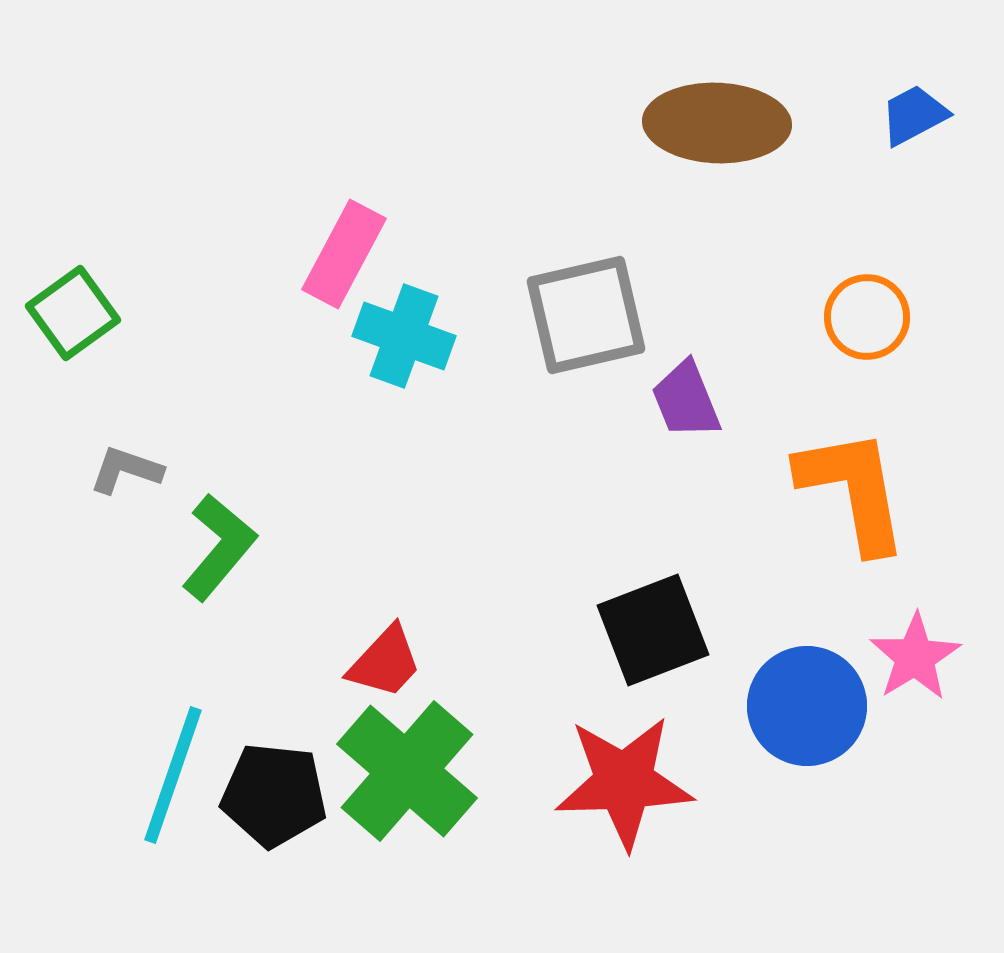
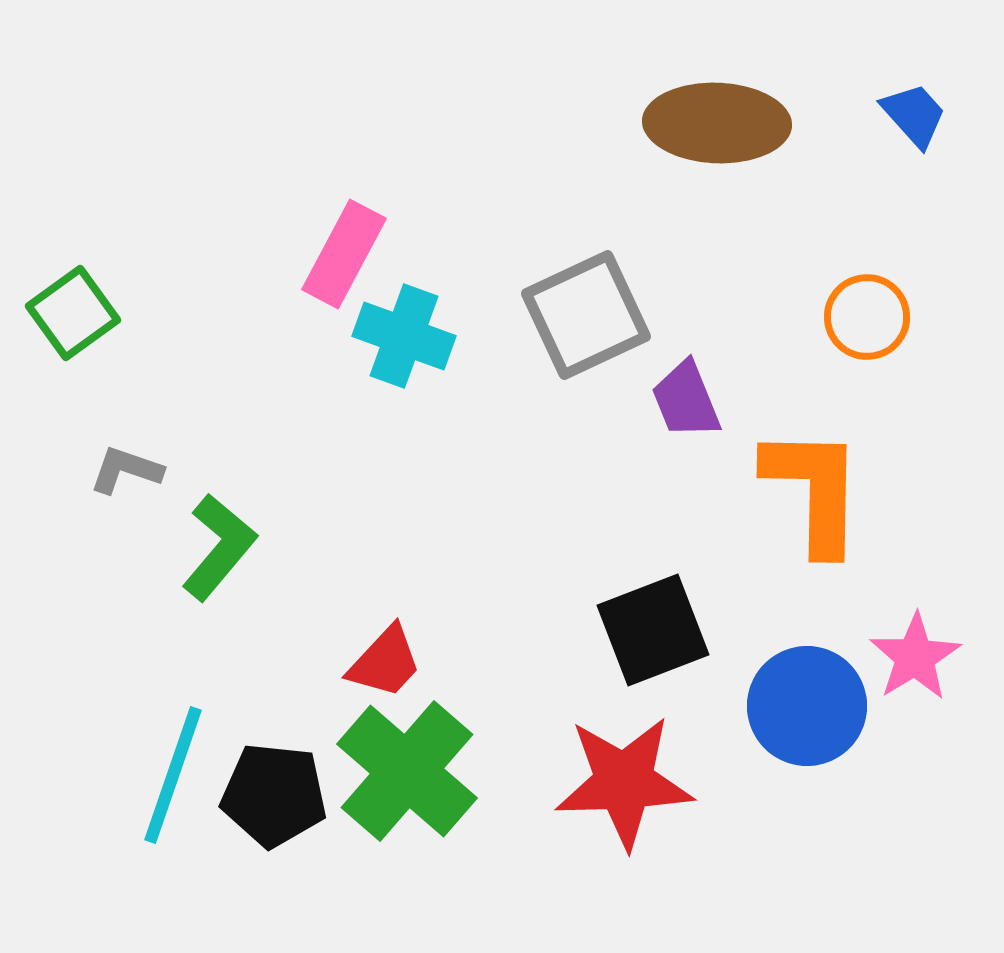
blue trapezoid: rotated 76 degrees clockwise
gray square: rotated 12 degrees counterclockwise
orange L-shape: moved 39 px left; rotated 11 degrees clockwise
